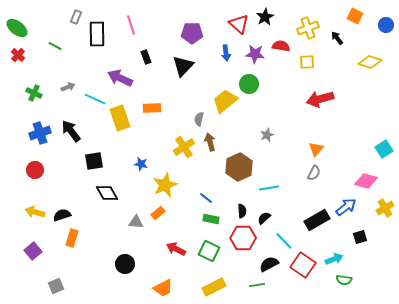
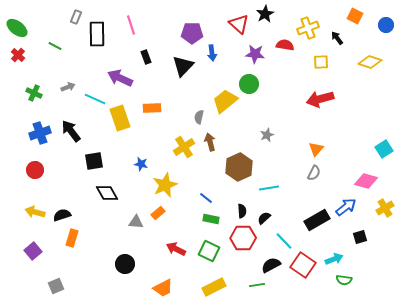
black star at (265, 17): moved 3 px up
red semicircle at (281, 46): moved 4 px right, 1 px up
blue arrow at (226, 53): moved 14 px left
yellow square at (307, 62): moved 14 px right
gray semicircle at (199, 119): moved 2 px up
black semicircle at (269, 264): moved 2 px right, 1 px down
